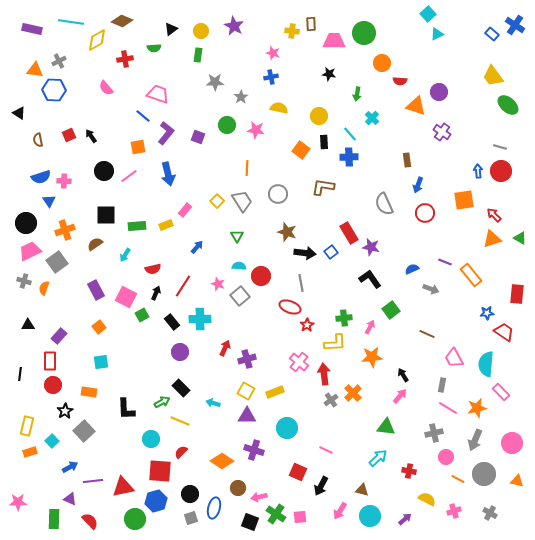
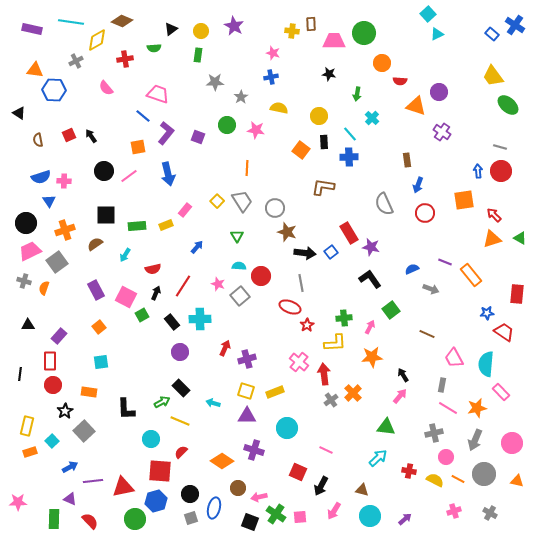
gray cross at (59, 61): moved 17 px right
gray circle at (278, 194): moved 3 px left, 14 px down
yellow square at (246, 391): rotated 12 degrees counterclockwise
yellow semicircle at (427, 499): moved 8 px right, 19 px up
pink arrow at (340, 511): moved 6 px left
